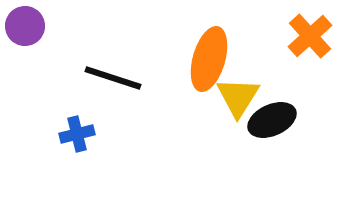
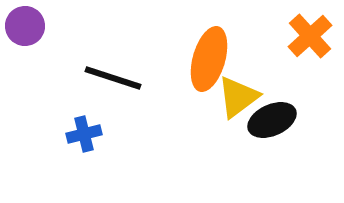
yellow triangle: rotated 21 degrees clockwise
blue cross: moved 7 px right
